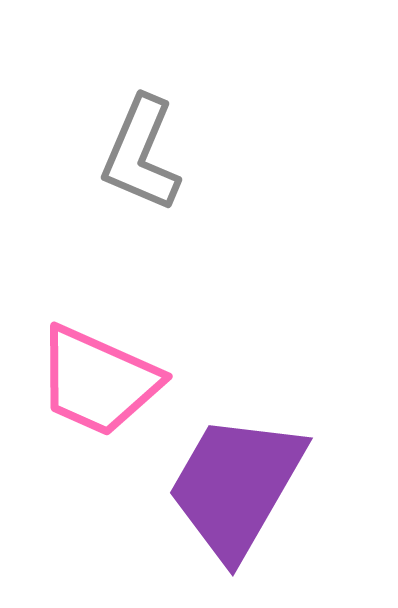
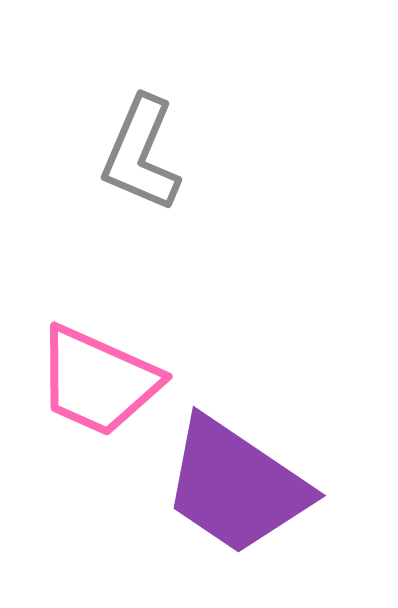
purple trapezoid: rotated 86 degrees counterclockwise
